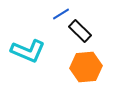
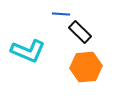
blue line: rotated 36 degrees clockwise
black rectangle: moved 1 px down
